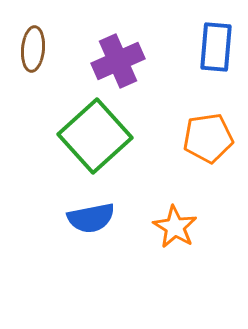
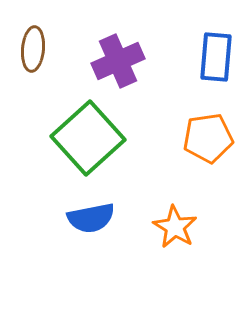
blue rectangle: moved 10 px down
green square: moved 7 px left, 2 px down
